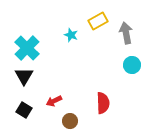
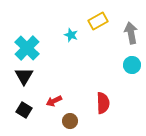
gray arrow: moved 5 px right
